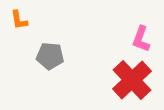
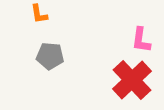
orange L-shape: moved 20 px right, 6 px up
pink L-shape: moved 1 px down; rotated 12 degrees counterclockwise
